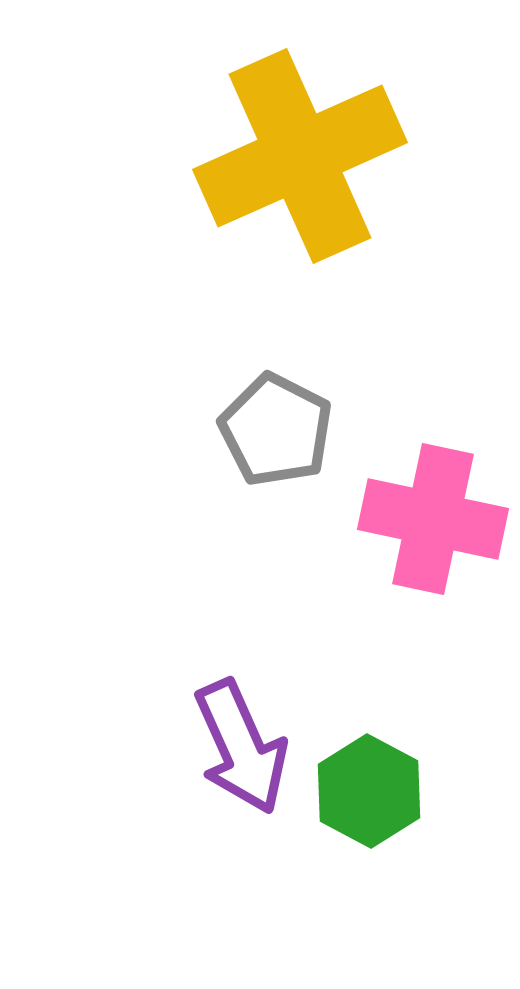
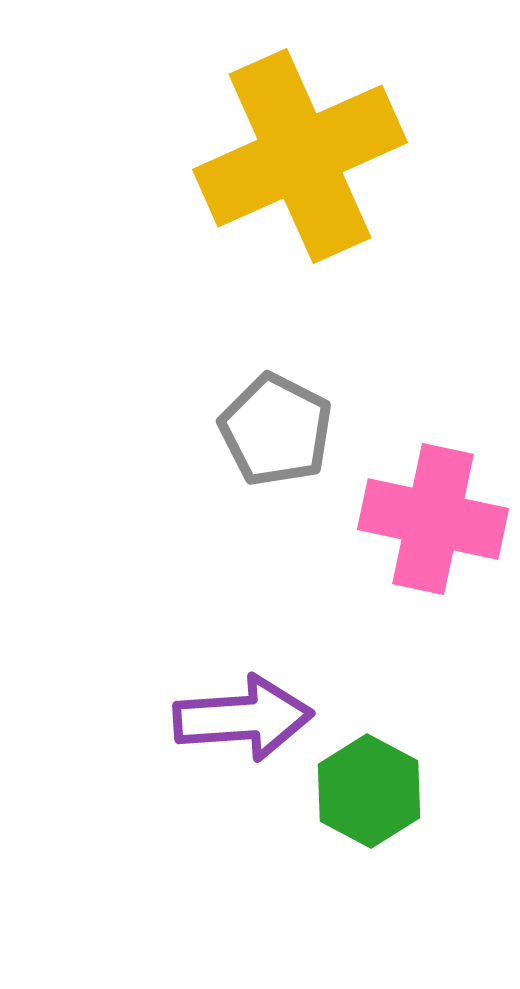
purple arrow: moved 2 px right, 29 px up; rotated 70 degrees counterclockwise
